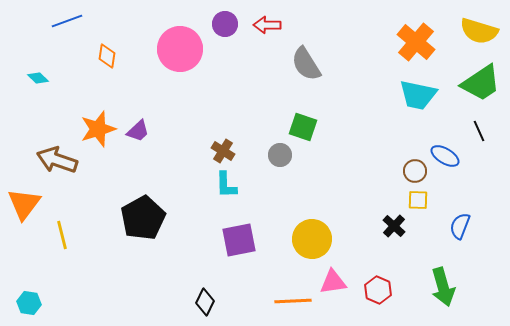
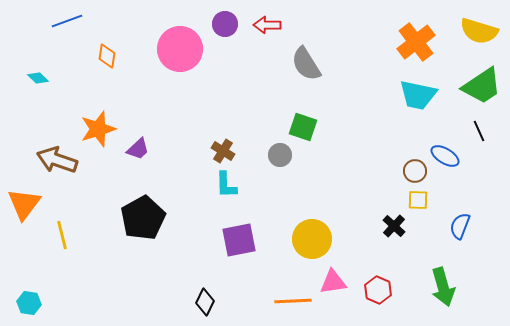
orange cross: rotated 12 degrees clockwise
green trapezoid: moved 1 px right, 3 px down
purple trapezoid: moved 18 px down
